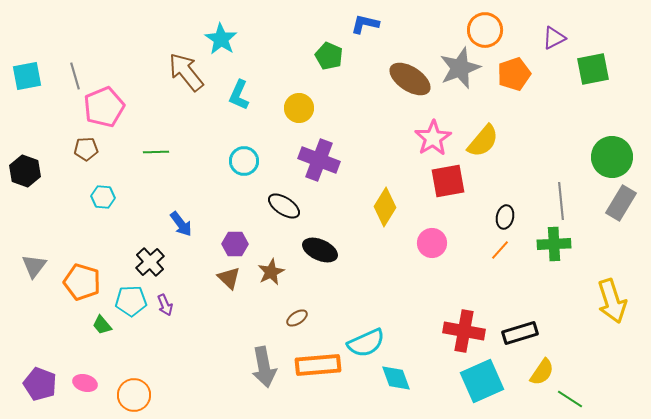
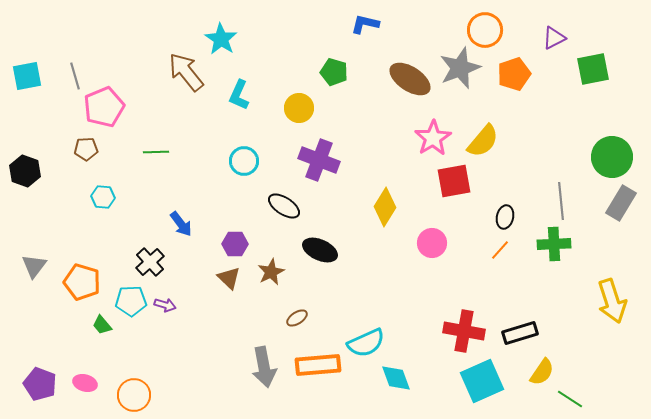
green pentagon at (329, 56): moved 5 px right, 16 px down; rotated 8 degrees counterclockwise
red square at (448, 181): moved 6 px right
purple arrow at (165, 305): rotated 50 degrees counterclockwise
